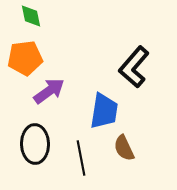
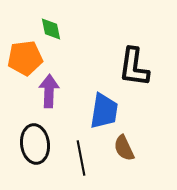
green diamond: moved 20 px right, 13 px down
black L-shape: rotated 33 degrees counterclockwise
purple arrow: rotated 52 degrees counterclockwise
black ellipse: rotated 6 degrees counterclockwise
